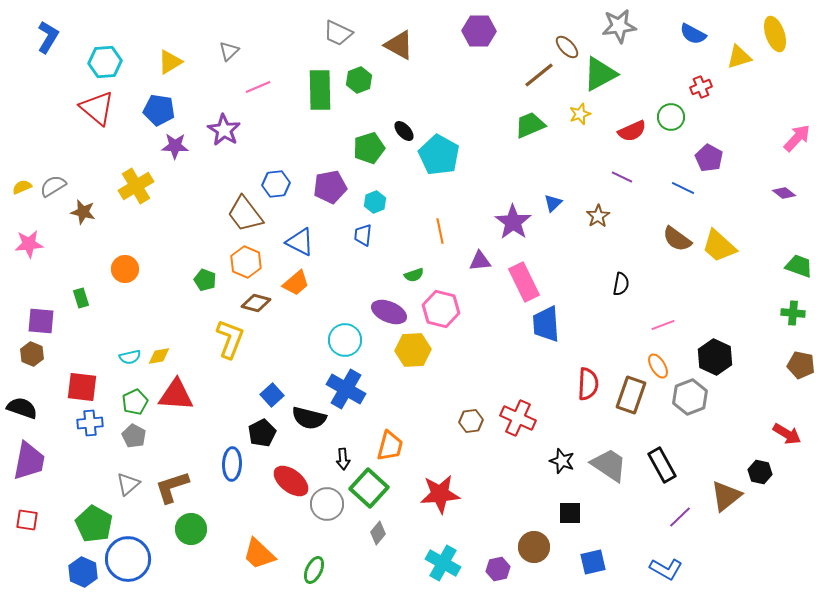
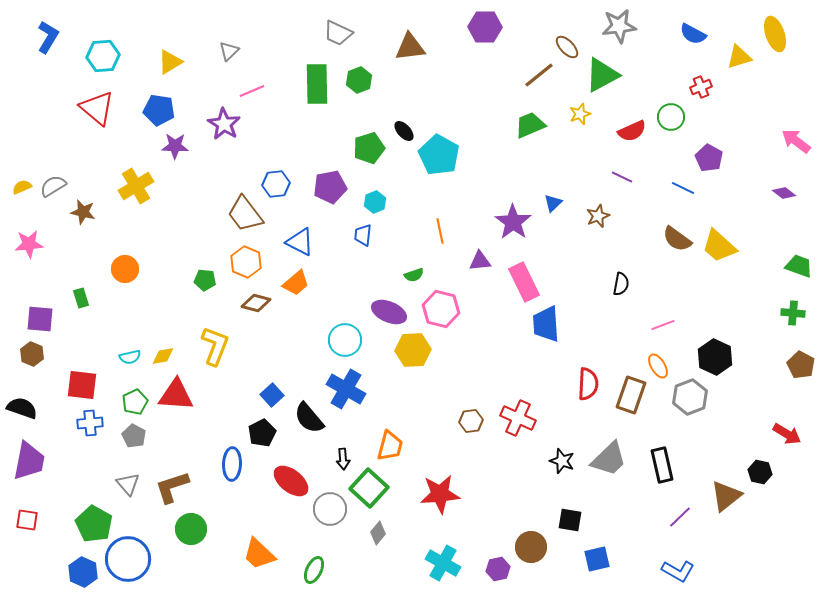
purple hexagon at (479, 31): moved 6 px right, 4 px up
brown triangle at (399, 45): moved 11 px right, 2 px down; rotated 36 degrees counterclockwise
cyan hexagon at (105, 62): moved 2 px left, 6 px up
green triangle at (600, 74): moved 2 px right, 1 px down
pink line at (258, 87): moved 6 px left, 4 px down
green rectangle at (320, 90): moved 3 px left, 6 px up
purple star at (224, 130): moved 6 px up
pink arrow at (797, 138): moved 1 px left, 3 px down; rotated 96 degrees counterclockwise
brown star at (598, 216): rotated 10 degrees clockwise
green pentagon at (205, 280): rotated 15 degrees counterclockwise
purple square at (41, 321): moved 1 px left, 2 px up
yellow L-shape at (230, 339): moved 15 px left, 7 px down
yellow diamond at (159, 356): moved 4 px right
brown pentagon at (801, 365): rotated 16 degrees clockwise
red square at (82, 387): moved 2 px up
black semicircle at (309, 418): rotated 36 degrees clockwise
gray trapezoid at (609, 465): moved 6 px up; rotated 102 degrees clockwise
black rectangle at (662, 465): rotated 16 degrees clockwise
gray triangle at (128, 484): rotated 30 degrees counterclockwise
gray circle at (327, 504): moved 3 px right, 5 px down
black square at (570, 513): moved 7 px down; rotated 10 degrees clockwise
brown circle at (534, 547): moved 3 px left
blue square at (593, 562): moved 4 px right, 3 px up
blue L-shape at (666, 569): moved 12 px right, 2 px down
